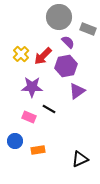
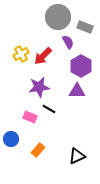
gray circle: moved 1 px left
gray rectangle: moved 3 px left, 2 px up
purple semicircle: rotated 16 degrees clockwise
yellow cross: rotated 14 degrees clockwise
purple hexagon: moved 15 px right; rotated 20 degrees counterclockwise
purple star: moved 7 px right; rotated 10 degrees counterclockwise
purple triangle: rotated 36 degrees clockwise
pink rectangle: moved 1 px right
blue circle: moved 4 px left, 2 px up
orange rectangle: rotated 40 degrees counterclockwise
black triangle: moved 3 px left, 3 px up
